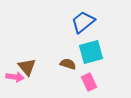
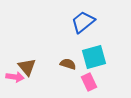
cyan square: moved 3 px right, 5 px down
